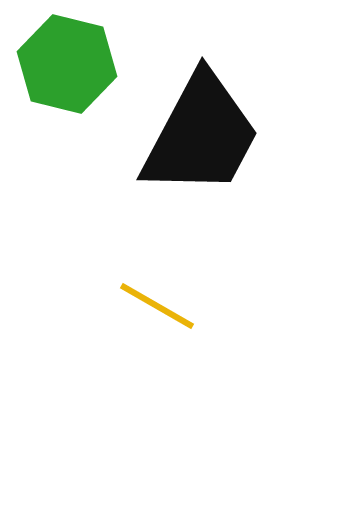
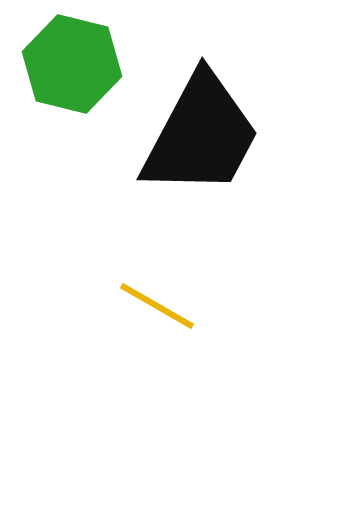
green hexagon: moved 5 px right
